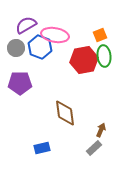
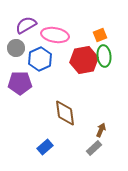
blue hexagon: moved 12 px down; rotated 15 degrees clockwise
blue rectangle: moved 3 px right, 1 px up; rotated 28 degrees counterclockwise
